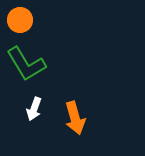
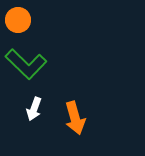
orange circle: moved 2 px left
green L-shape: rotated 15 degrees counterclockwise
